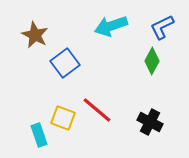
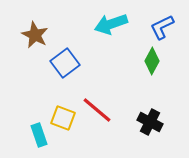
cyan arrow: moved 2 px up
